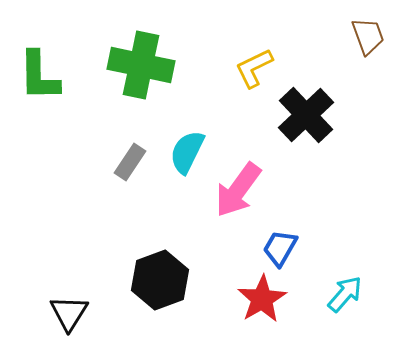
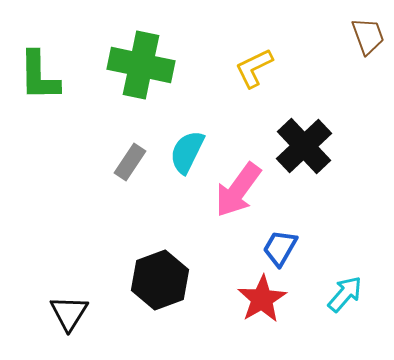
black cross: moved 2 px left, 31 px down
